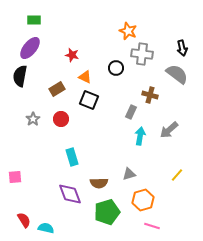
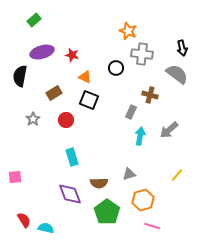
green rectangle: rotated 40 degrees counterclockwise
purple ellipse: moved 12 px right, 4 px down; rotated 35 degrees clockwise
brown rectangle: moved 3 px left, 4 px down
red circle: moved 5 px right, 1 px down
green pentagon: rotated 20 degrees counterclockwise
